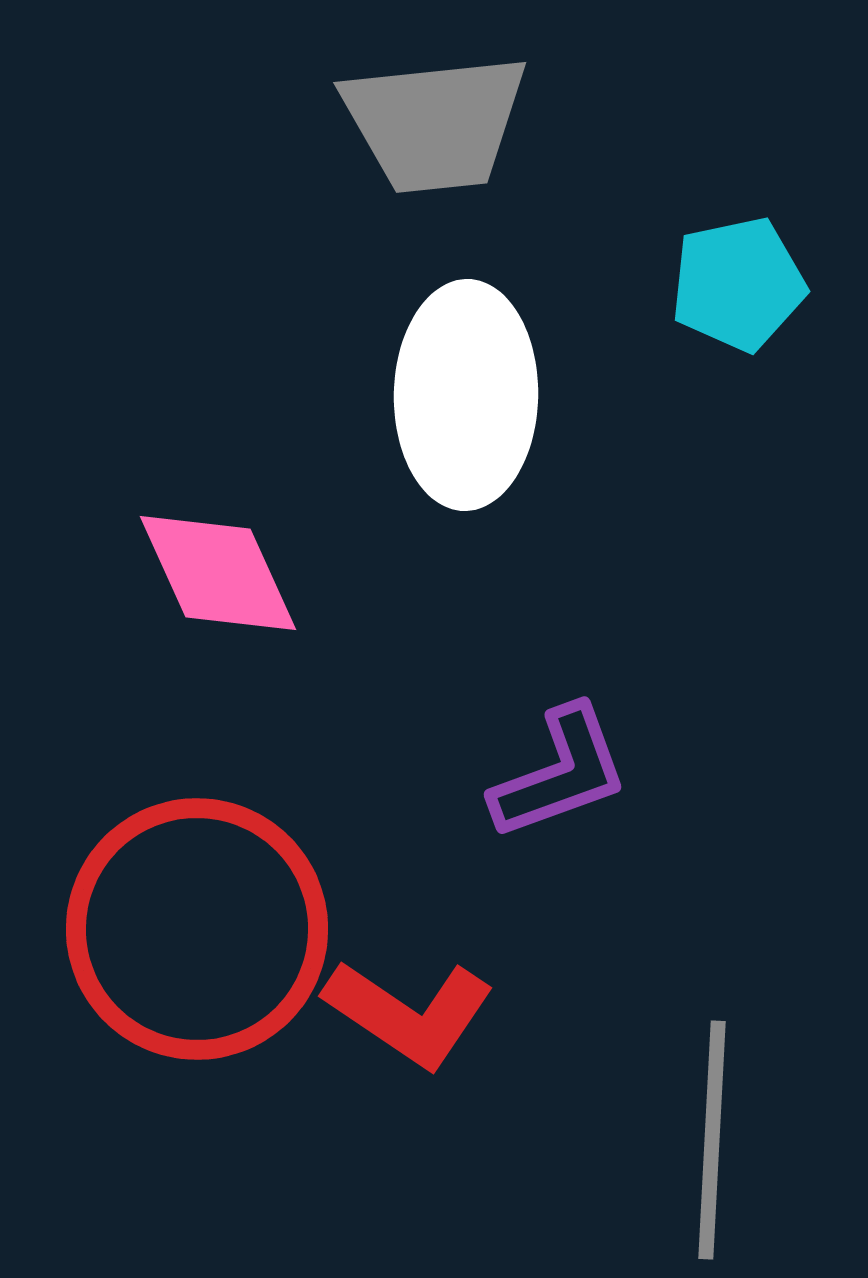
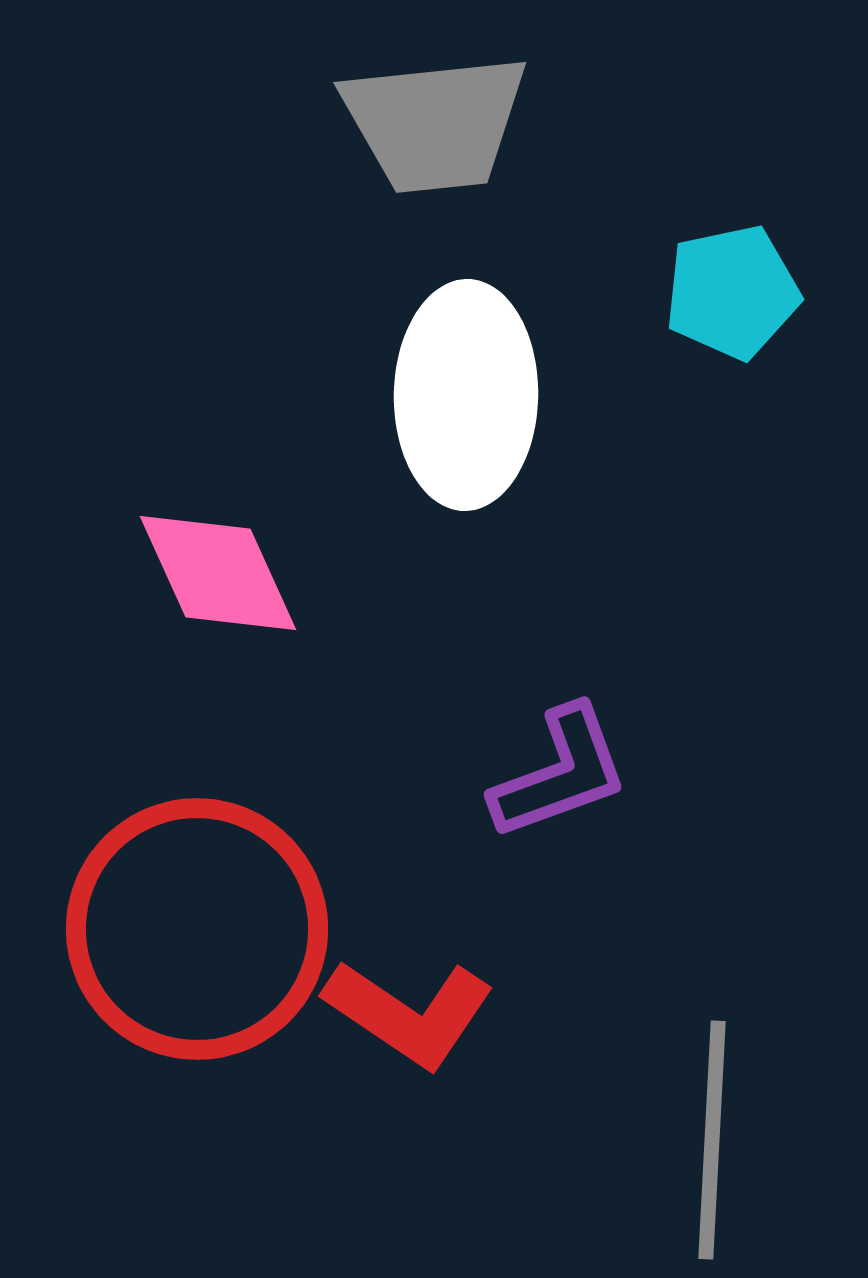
cyan pentagon: moved 6 px left, 8 px down
